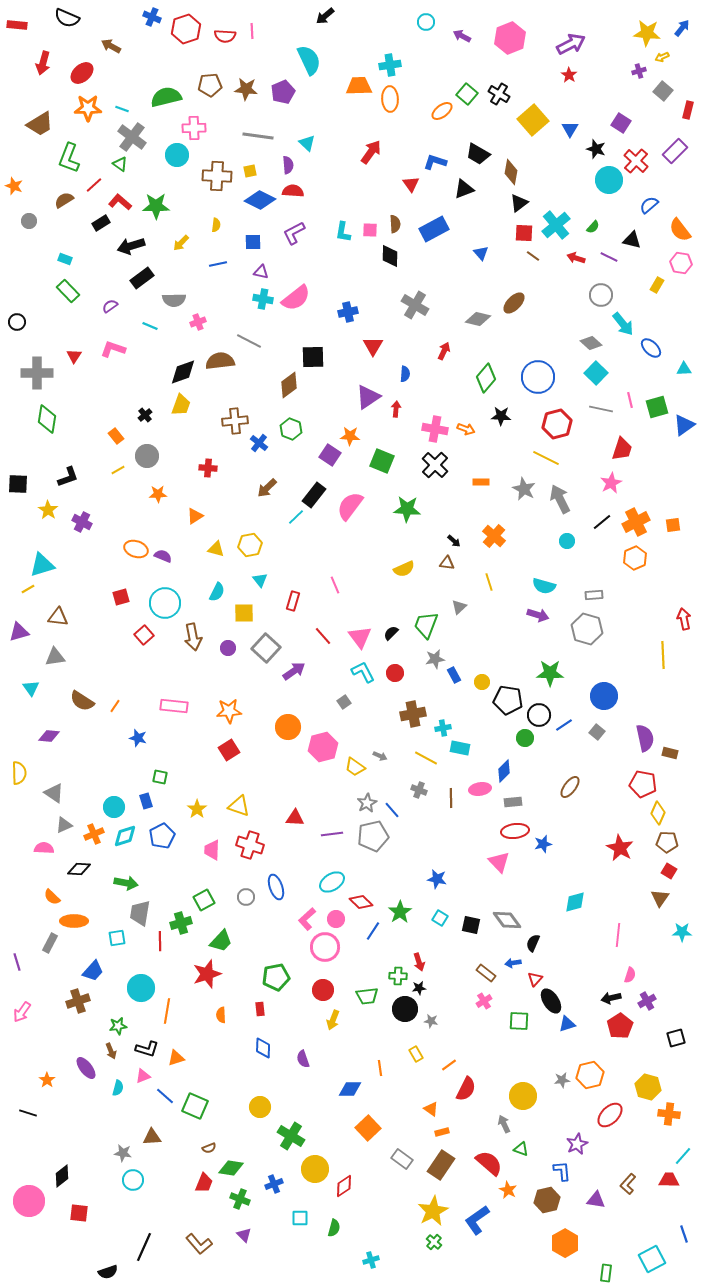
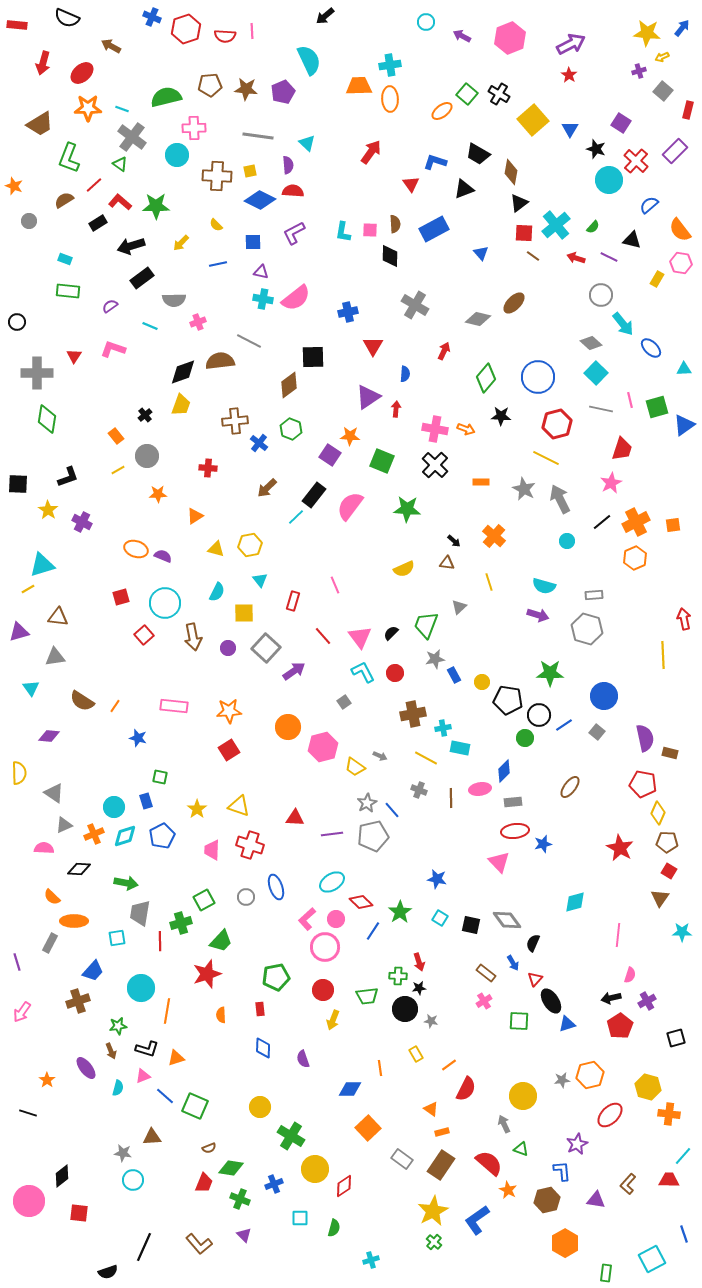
black rectangle at (101, 223): moved 3 px left
yellow semicircle at (216, 225): rotated 128 degrees clockwise
yellow rectangle at (657, 285): moved 6 px up
green rectangle at (68, 291): rotated 40 degrees counterclockwise
blue arrow at (513, 963): rotated 112 degrees counterclockwise
